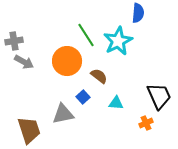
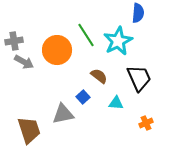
orange circle: moved 10 px left, 11 px up
black trapezoid: moved 20 px left, 18 px up
